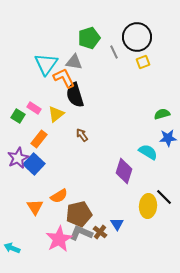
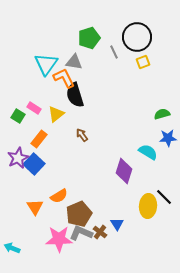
brown pentagon: rotated 10 degrees counterclockwise
pink star: rotated 28 degrees clockwise
